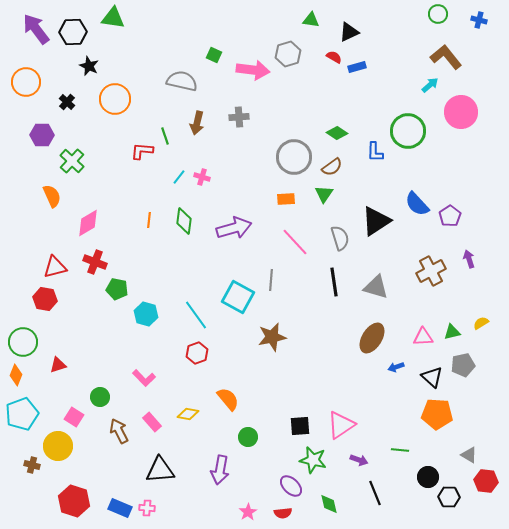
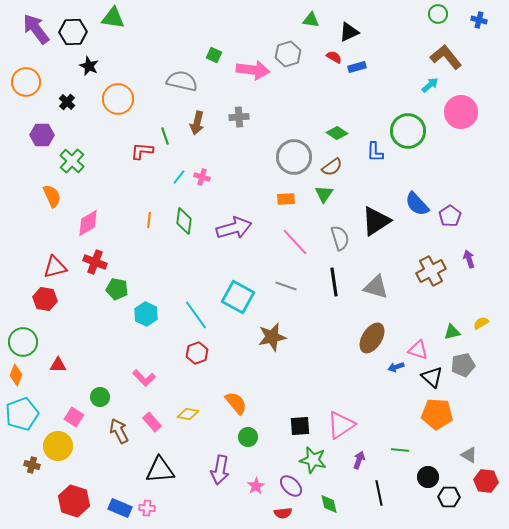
orange circle at (115, 99): moved 3 px right
gray line at (271, 280): moved 15 px right, 6 px down; rotated 75 degrees counterclockwise
cyan hexagon at (146, 314): rotated 10 degrees clockwise
pink triangle at (423, 337): moved 5 px left, 13 px down; rotated 20 degrees clockwise
red triangle at (58, 365): rotated 18 degrees clockwise
orange semicircle at (228, 399): moved 8 px right, 4 px down
purple arrow at (359, 460): rotated 90 degrees counterclockwise
black line at (375, 493): moved 4 px right; rotated 10 degrees clockwise
pink star at (248, 512): moved 8 px right, 26 px up
